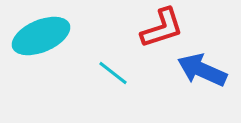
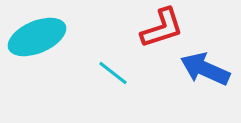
cyan ellipse: moved 4 px left, 1 px down
blue arrow: moved 3 px right, 1 px up
